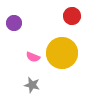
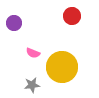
yellow circle: moved 14 px down
pink semicircle: moved 4 px up
gray star: rotated 21 degrees counterclockwise
